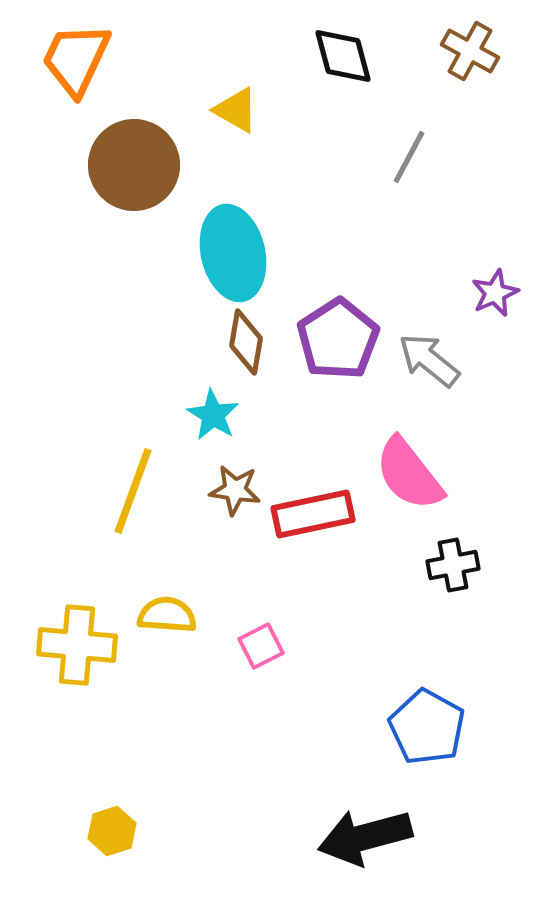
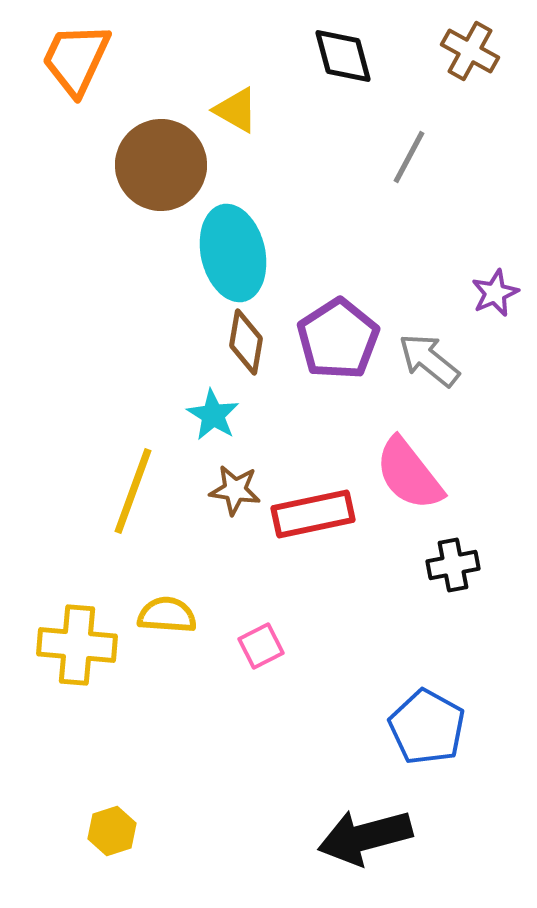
brown circle: moved 27 px right
